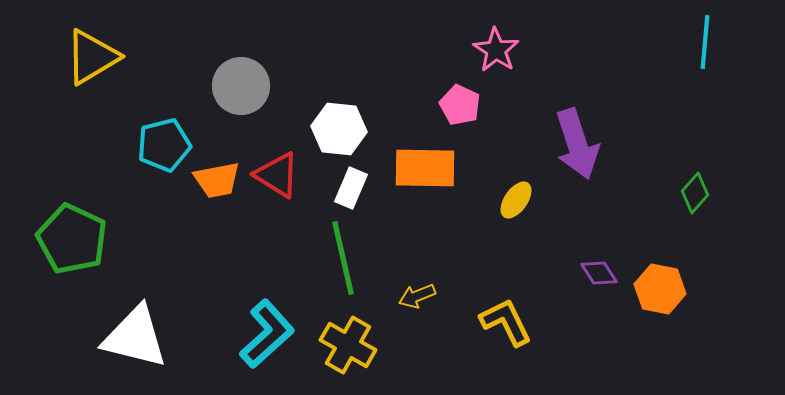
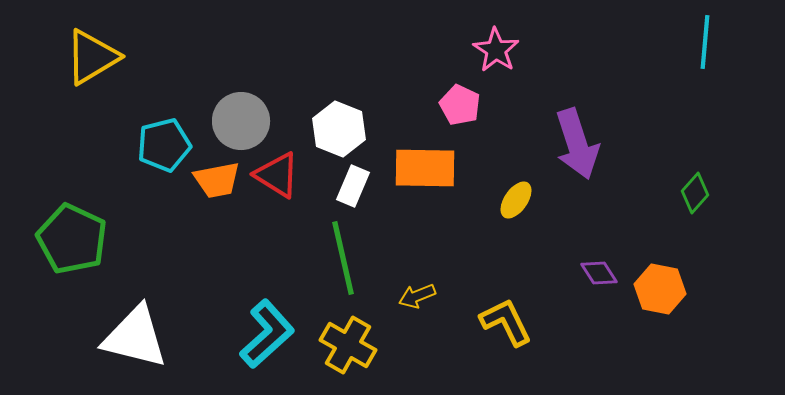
gray circle: moved 35 px down
white hexagon: rotated 16 degrees clockwise
white rectangle: moved 2 px right, 2 px up
